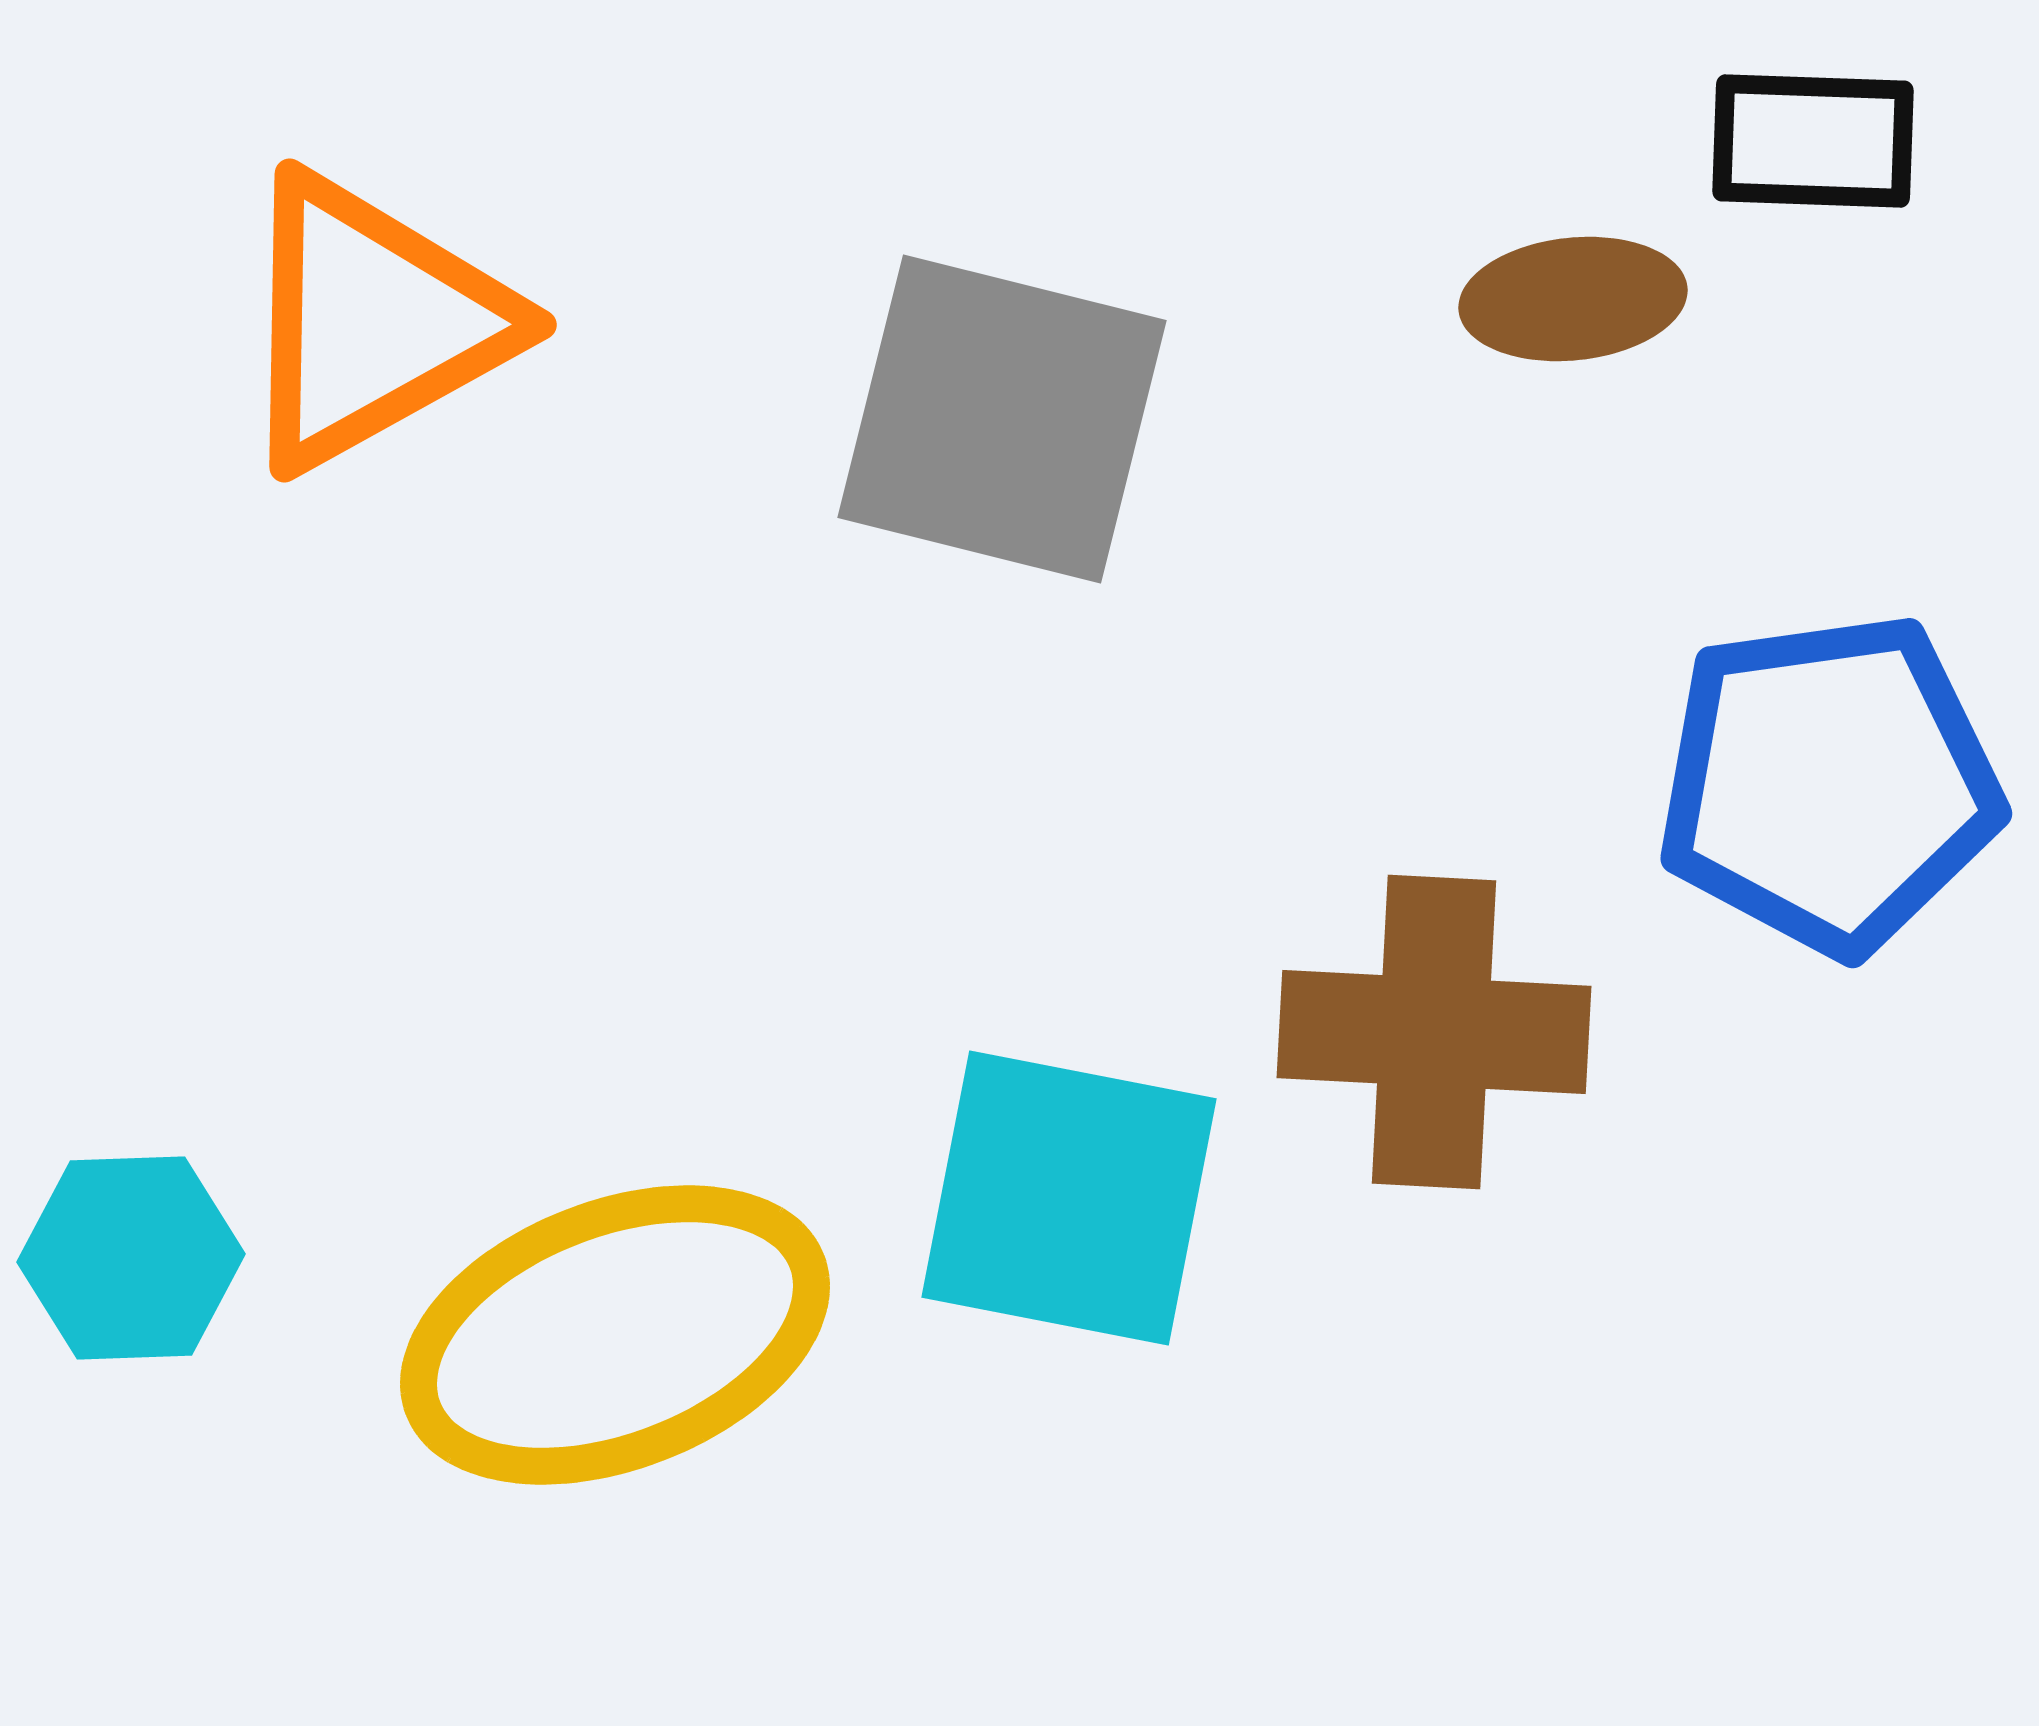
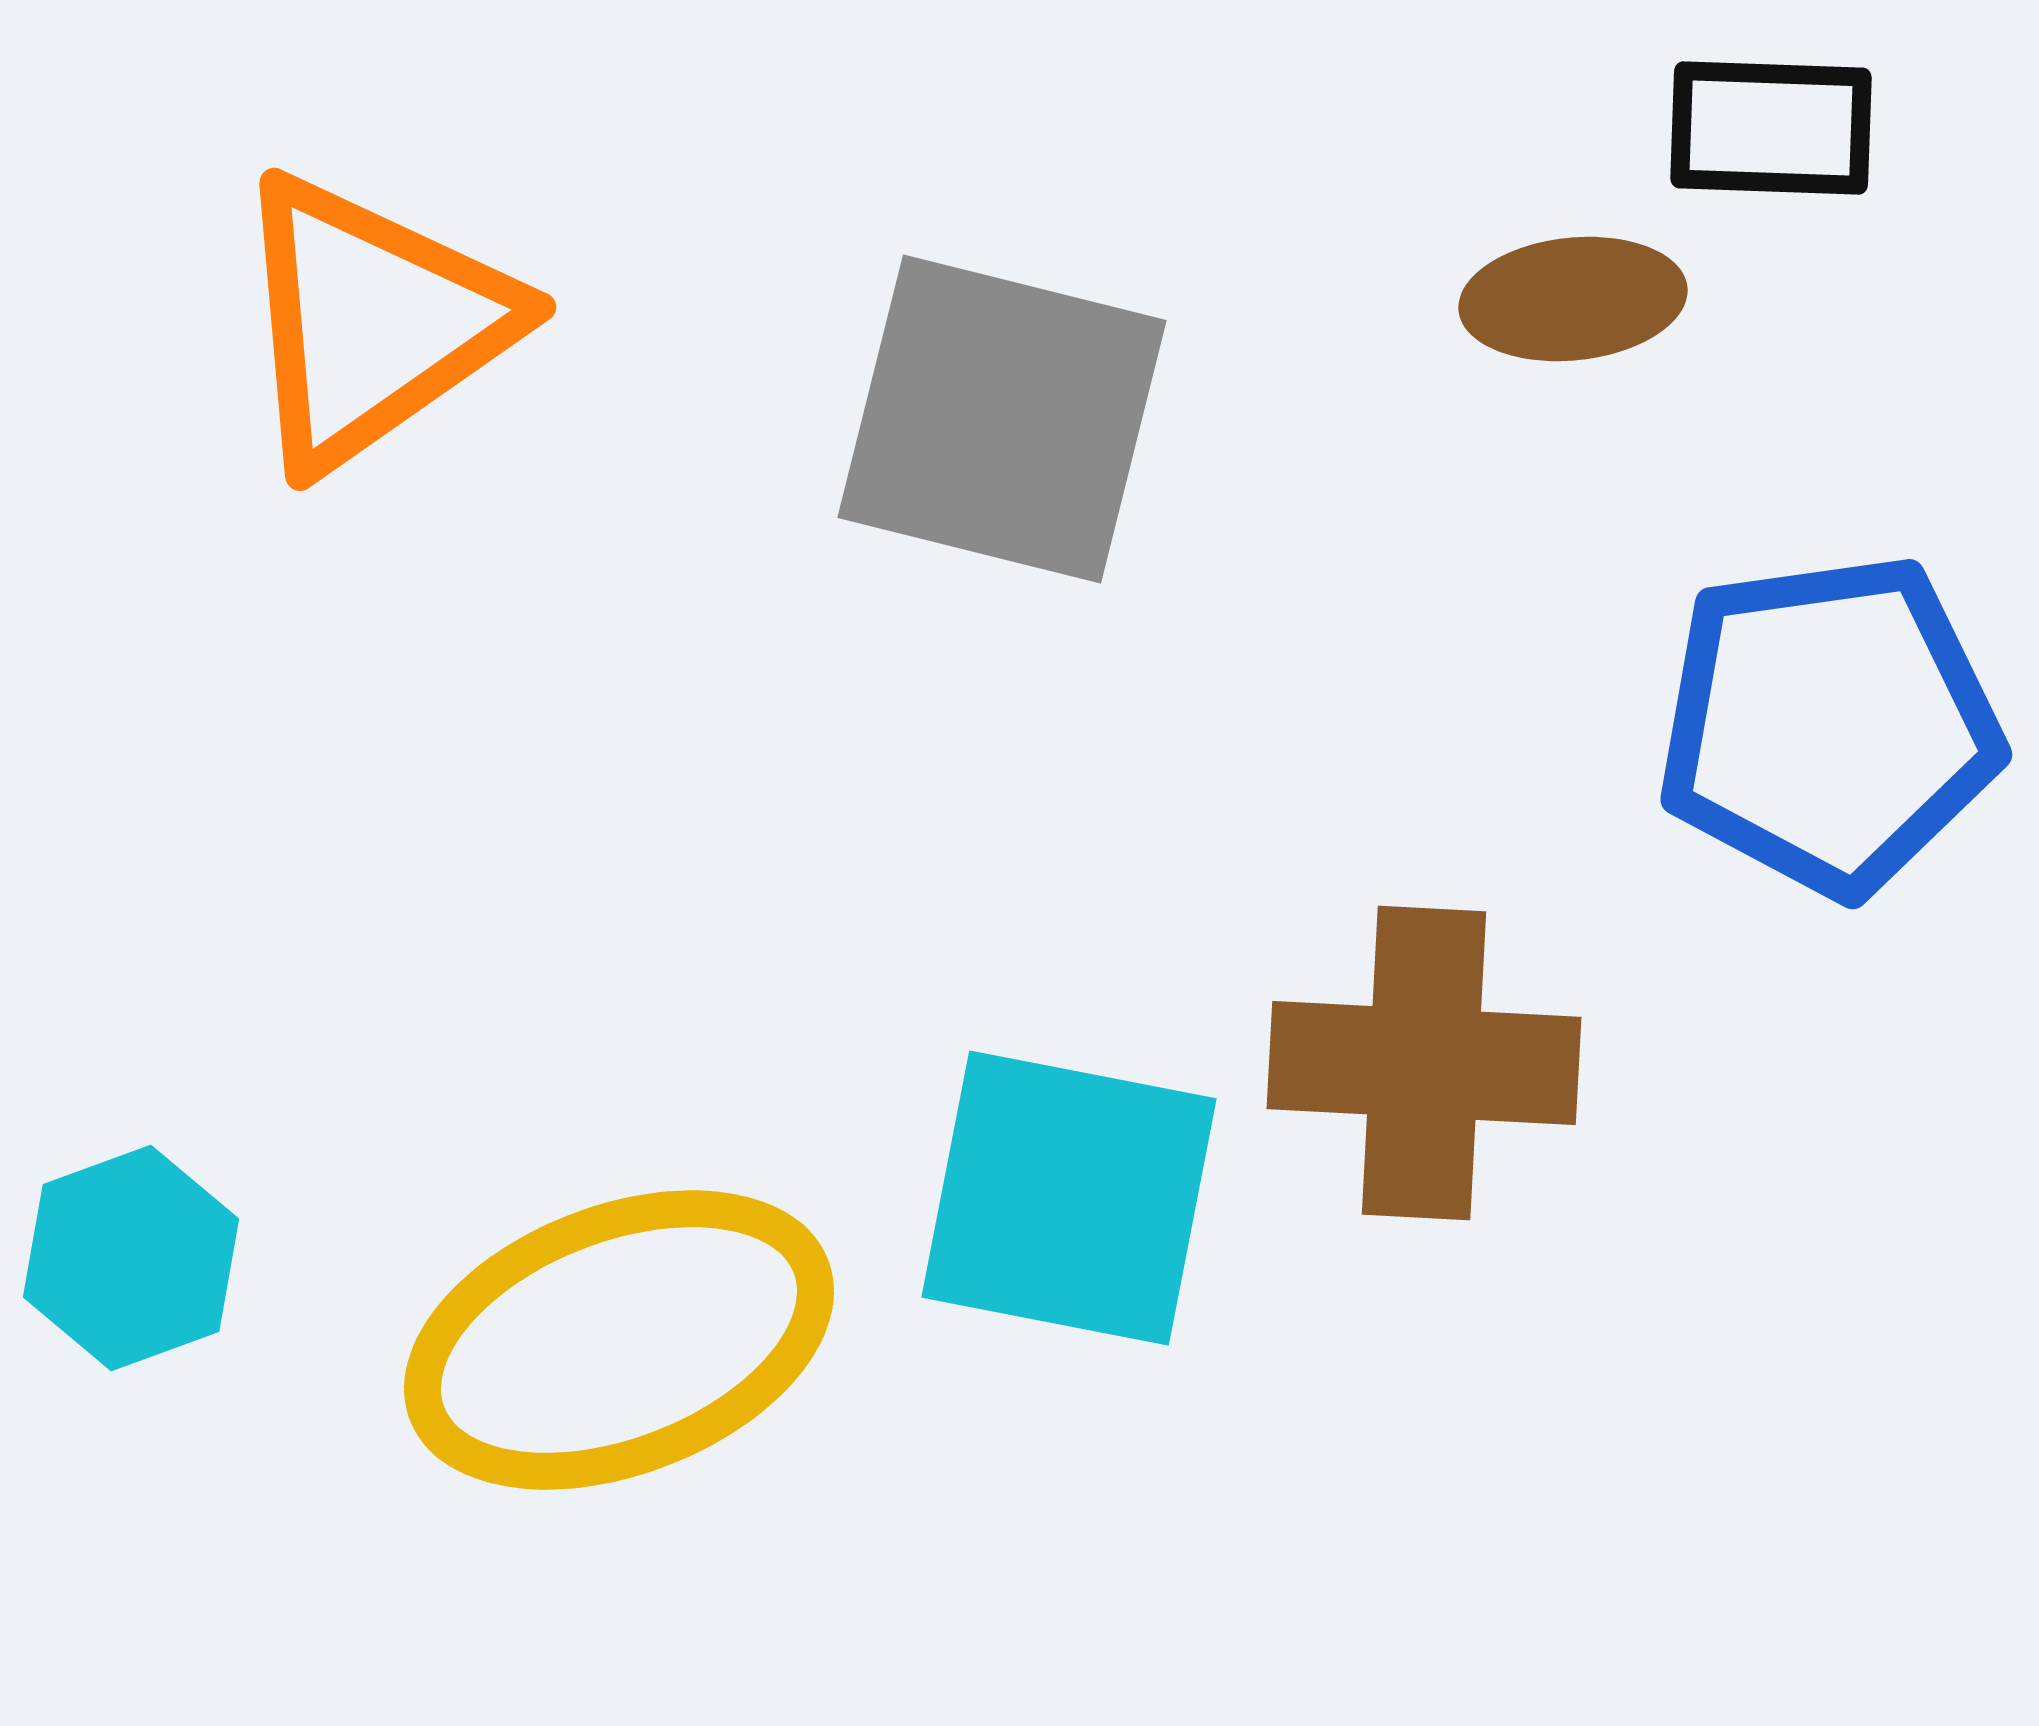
black rectangle: moved 42 px left, 13 px up
orange triangle: rotated 6 degrees counterclockwise
blue pentagon: moved 59 px up
brown cross: moved 10 px left, 31 px down
cyan hexagon: rotated 18 degrees counterclockwise
yellow ellipse: moved 4 px right, 5 px down
